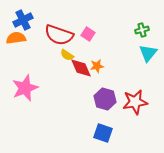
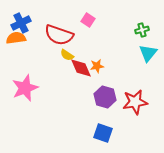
blue cross: moved 2 px left, 3 px down
pink square: moved 14 px up
purple hexagon: moved 2 px up
